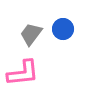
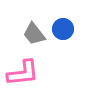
gray trapezoid: moved 3 px right; rotated 75 degrees counterclockwise
